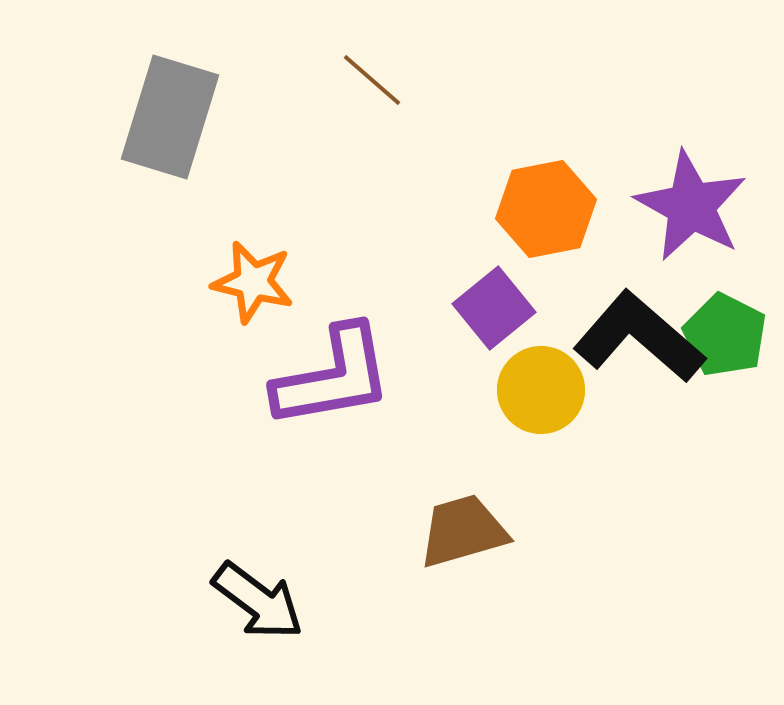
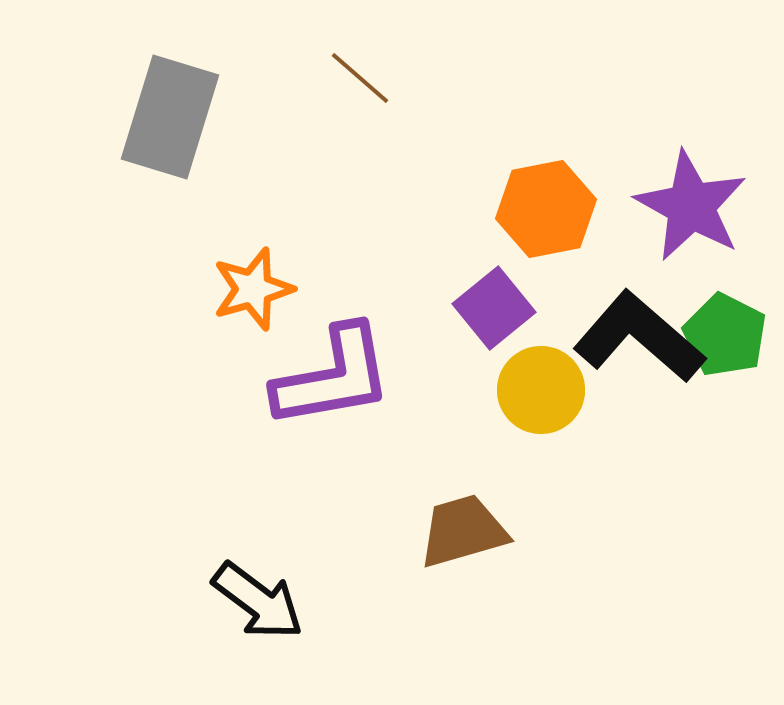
brown line: moved 12 px left, 2 px up
orange star: moved 7 px down; rotated 30 degrees counterclockwise
